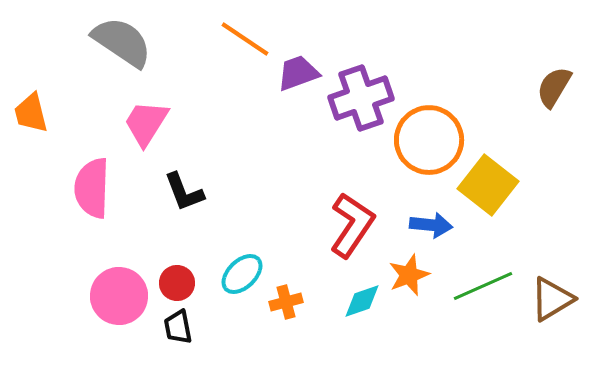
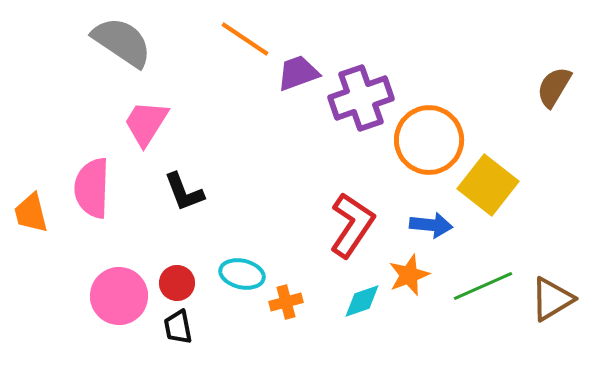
orange trapezoid: moved 100 px down
cyan ellipse: rotated 57 degrees clockwise
